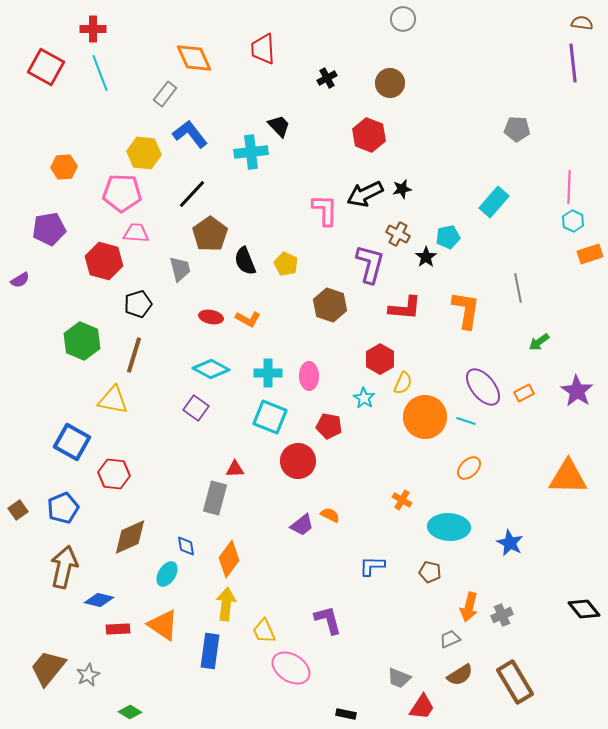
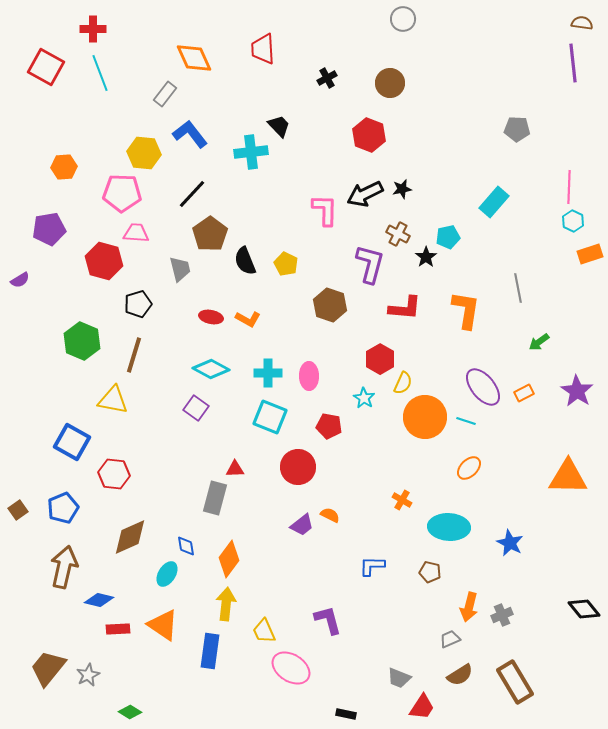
red circle at (298, 461): moved 6 px down
